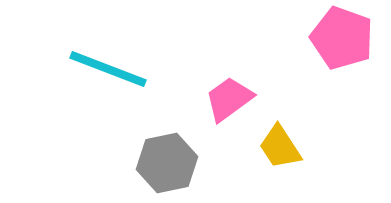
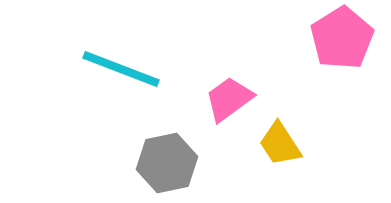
pink pentagon: rotated 20 degrees clockwise
cyan line: moved 13 px right
yellow trapezoid: moved 3 px up
